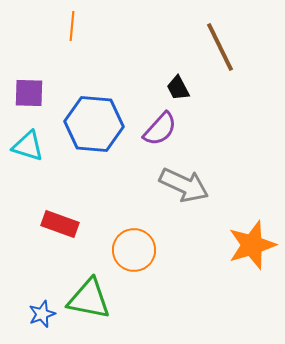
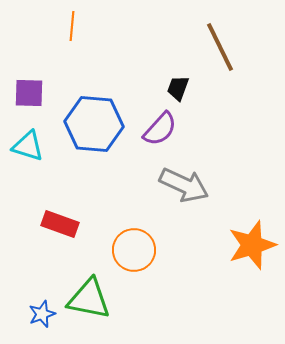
black trapezoid: rotated 48 degrees clockwise
